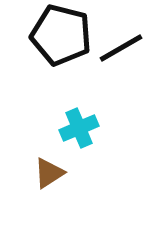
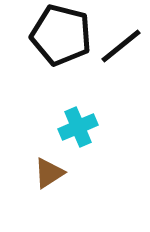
black line: moved 2 px up; rotated 9 degrees counterclockwise
cyan cross: moved 1 px left, 1 px up
